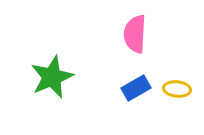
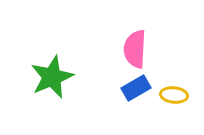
pink semicircle: moved 15 px down
yellow ellipse: moved 3 px left, 6 px down
